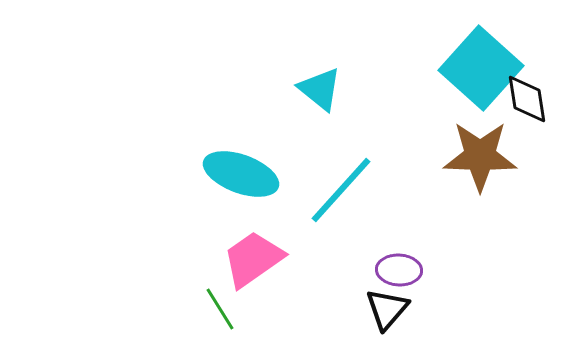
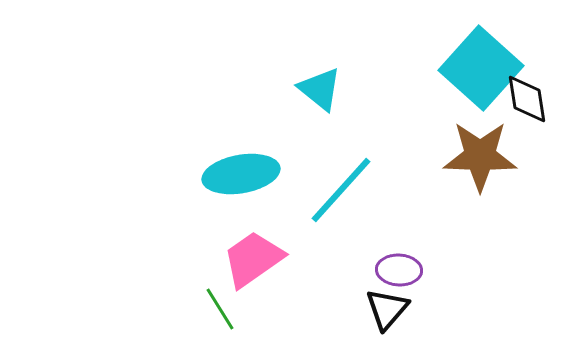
cyan ellipse: rotated 30 degrees counterclockwise
